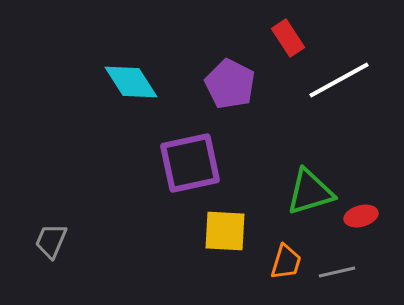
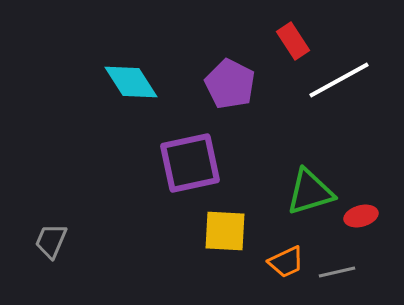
red rectangle: moved 5 px right, 3 px down
orange trapezoid: rotated 48 degrees clockwise
